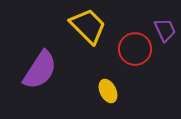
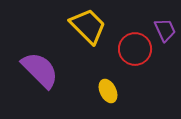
purple semicircle: rotated 78 degrees counterclockwise
